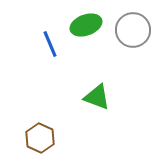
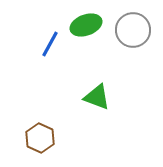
blue line: rotated 52 degrees clockwise
